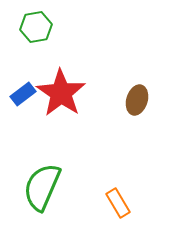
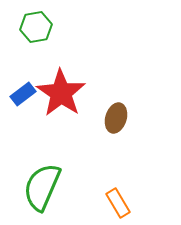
brown ellipse: moved 21 px left, 18 px down
